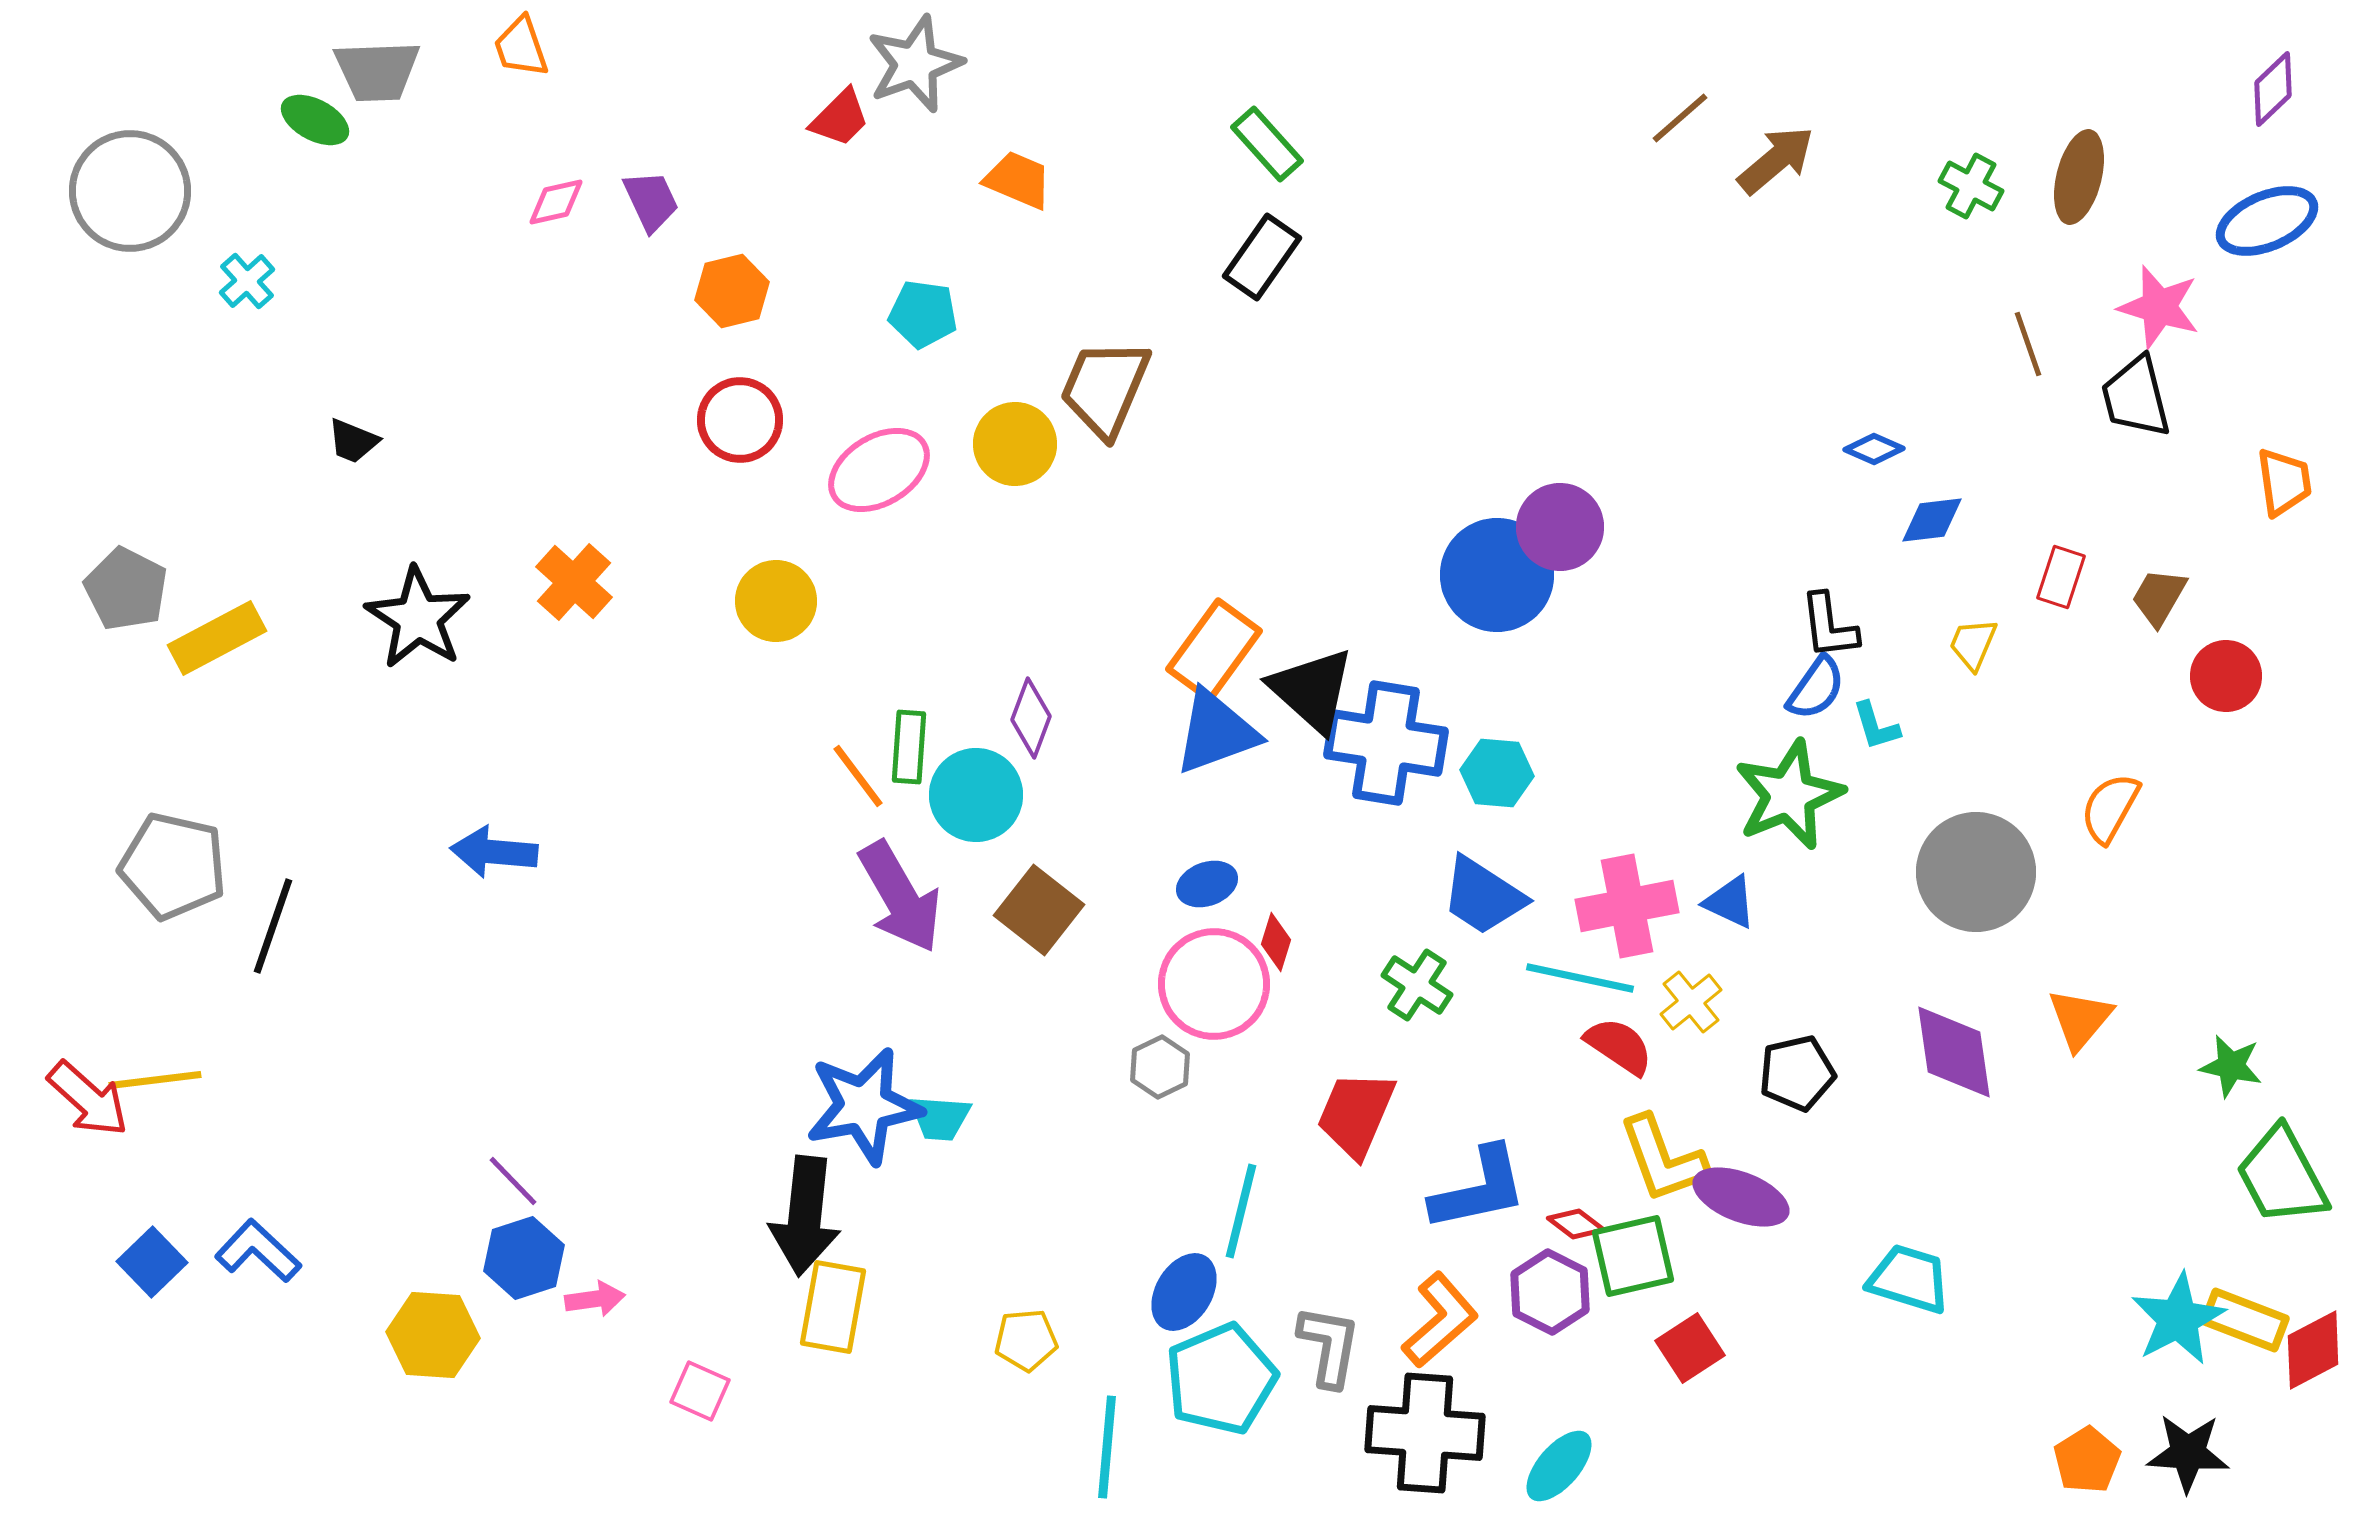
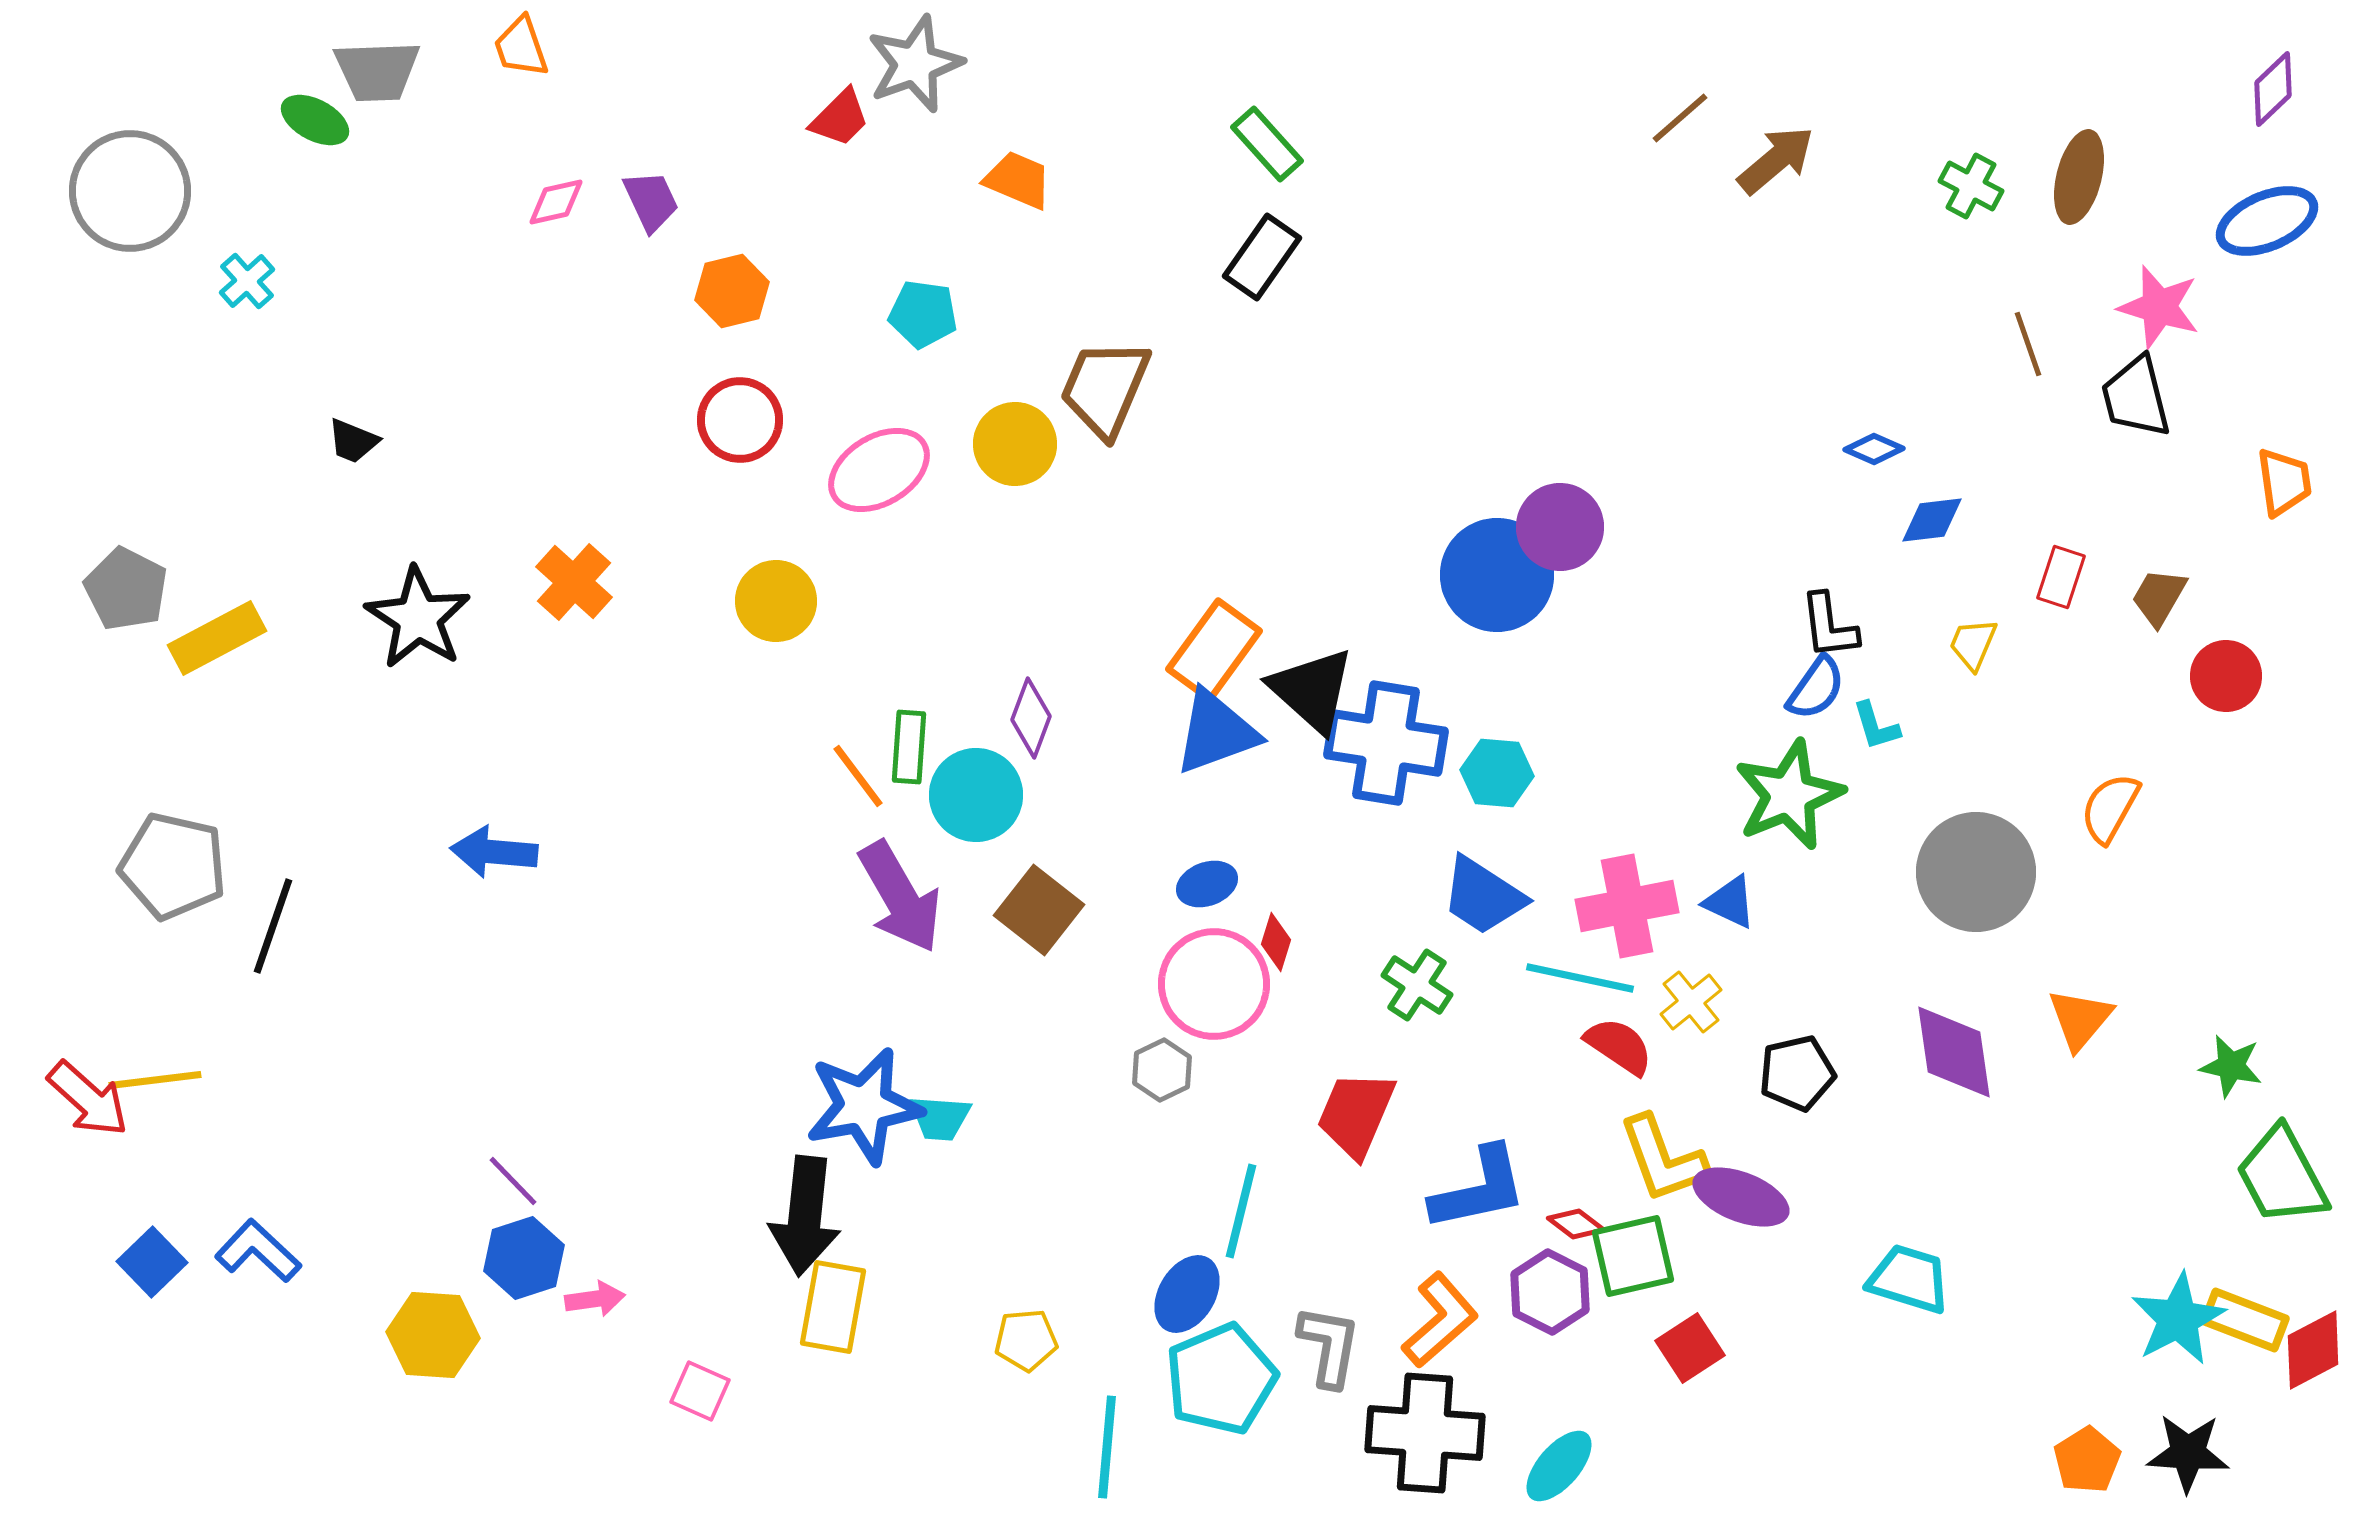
gray hexagon at (1160, 1067): moved 2 px right, 3 px down
blue ellipse at (1184, 1292): moved 3 px right, 2 px down
